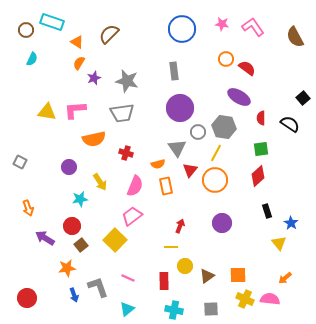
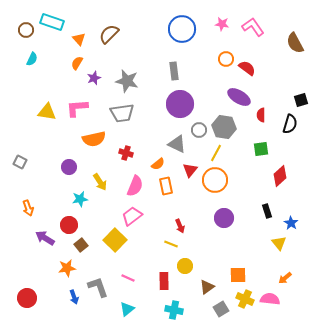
brown semicircle at (295, 37): moved 6 px down
orange triangle at (77, 42): moved 2 px right, 3 px up; rotated 16 degrees clockwise
orange semicircle at (79, 63): moved 2 px left
black square at (303, 98): moved 2 px left, 2 px down; rotated 24 degrees clockwise
purple circle at (180, 108): moved 4 px up
pink L-shape at (75, 110): moved 2 px right, 2 px up
red semicircle at (261, 118): moved 3 px up
black semicircle at (290, 124): rotated 72 degrees clockwise
gray circle at (198, 132): moved 1 px right, 2 px up
gray triangle at (177, 148): moved 4 px up; rotated 30 degrees counterclockwise
orange semicircle at (158, 164): rotated 24 degrees counterclockwise
red diamond at (258, 176): moved 22 px right
purple circle at (222, 223): moved 2 px right, 5 px up
red circle at (72, 226): moved 3 px left, 1 px up
red arrow at (180, 226): rotated 136 degrees clockwise
yellow line at (171, 247): moved 3 px up; rotated 24 degrees clockwise
brown triangle at (207, 276): moved 11 px down
blue arrow at (74, 295): moved 2 px down
gray square at (211, 309): moved 10 px right; rotated 28 degrees counterclockwise
